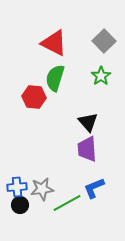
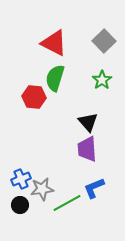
green star: moved 1 px right, 4 px down
blue cross: moved 4 px right, 8 px up; rotated 18 degrees counterclockwise
